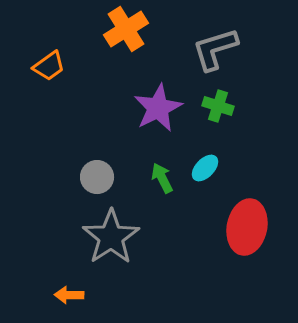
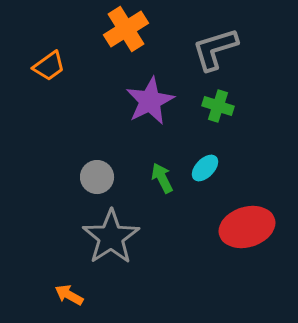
purple star: moved 8 px left, 7 px up
red ellipse: rotated 62 degrees clockwise
orange arrow: rotated 28 degrees clockwise
